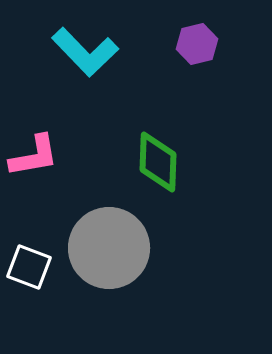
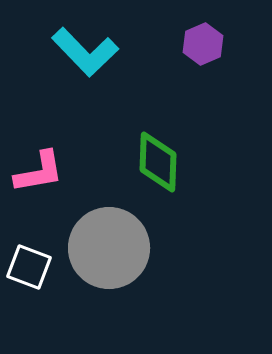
purple hexagon: moved 6 px right; rotated 9 degrees counterclockwise
pink L-shape: moved 5 px right, 16 px down
